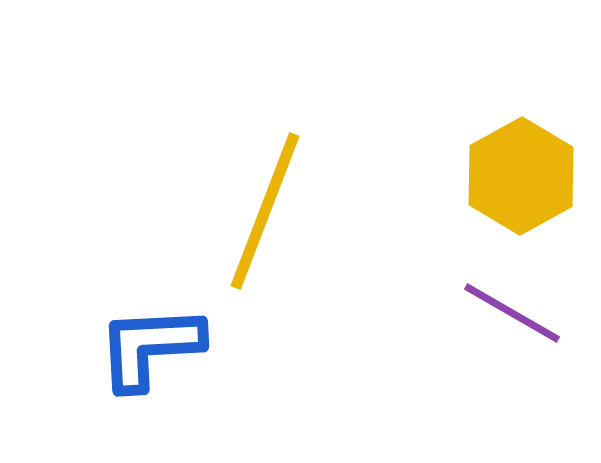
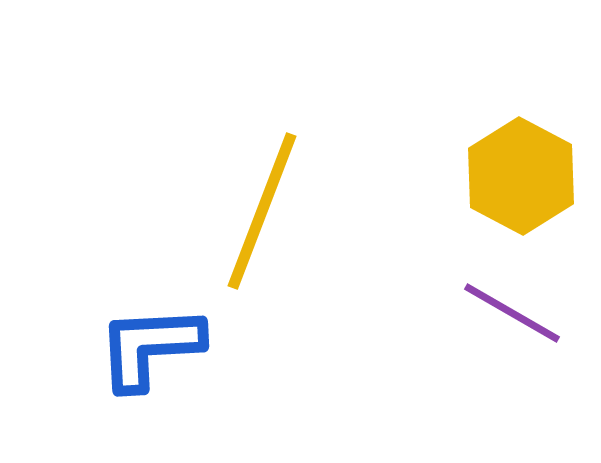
yellow hexagon: rotated 3 degrees counterclockwise
yellow line: moved 3 px left
